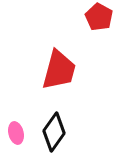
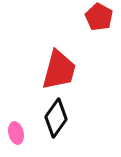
black diamond: moved 2 px right, 14 px up
